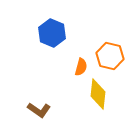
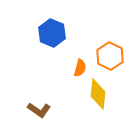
orange hexagon: rotated 12 degrees clockwise
orange semicircle: moved 1 px left, 1 px down
